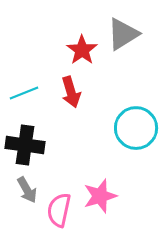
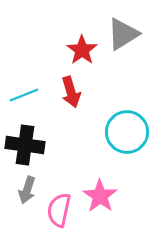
cyan line: moved 2 px down
cyan circle: moved 9 px left, 4 px down
gray arrow: rotated 48 degrees clockwise
pink star: rotated 20 degrees counterclockwise
